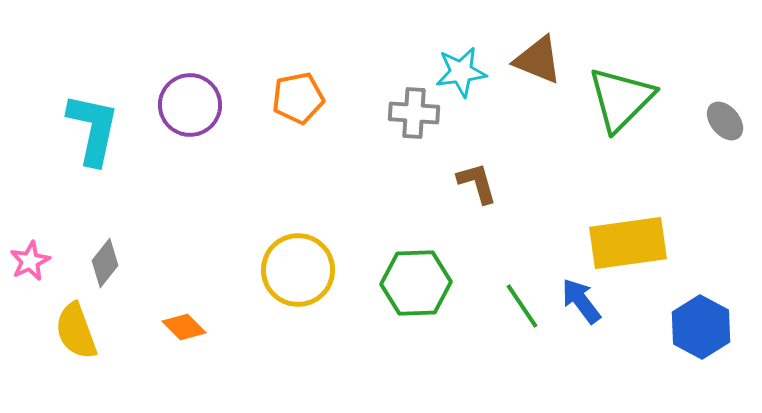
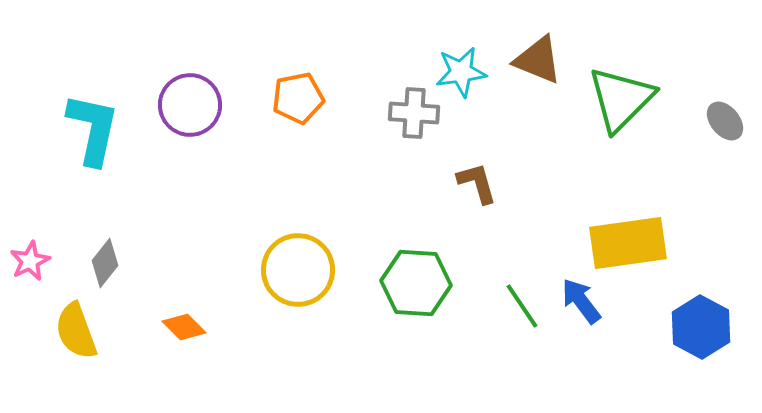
green hexagon: rotated 6 degrees clockwise
